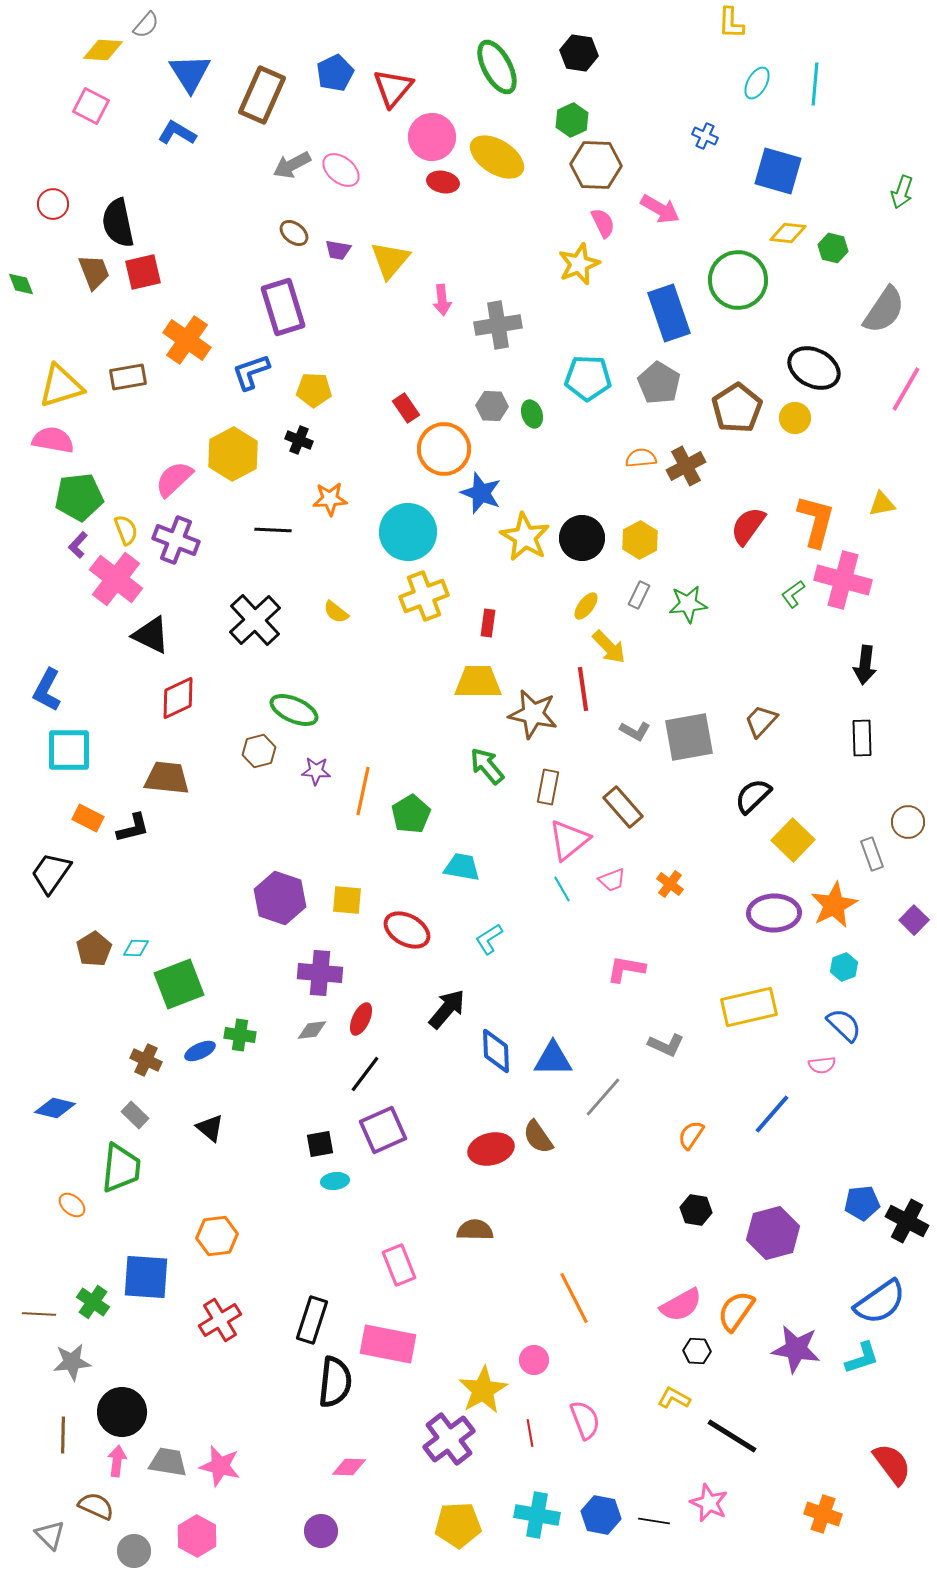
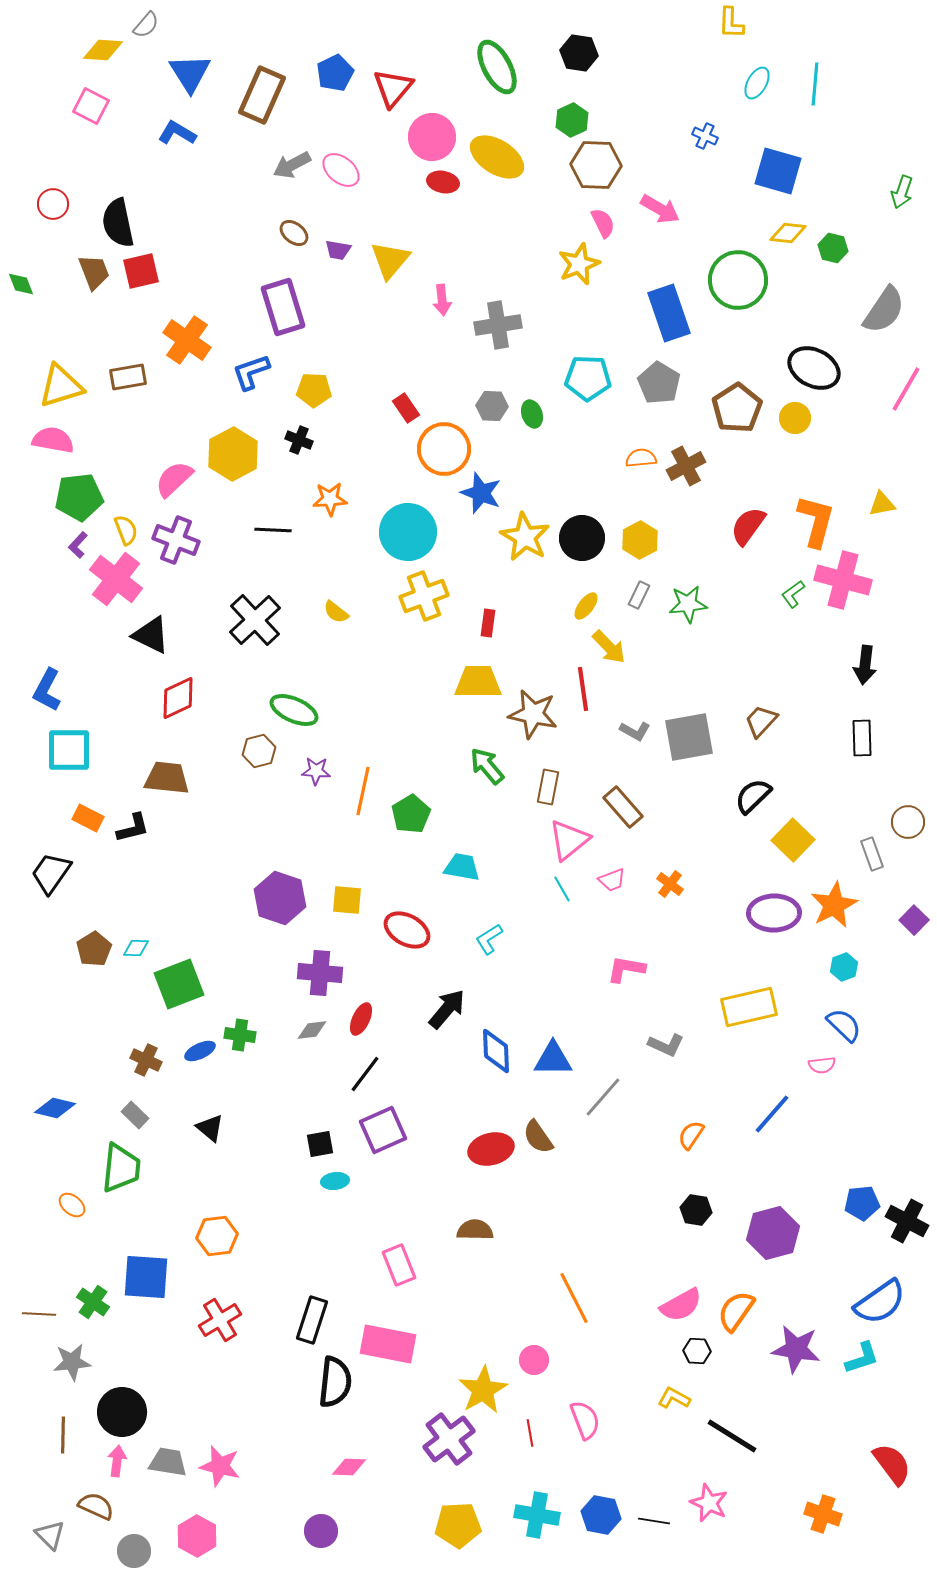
red square at (143, 272): moved 2 px left, 1 px up
